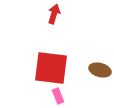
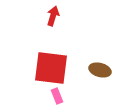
red arrow: moved 1 px left, 2 px down
pink rectangle: moved 1 px left
